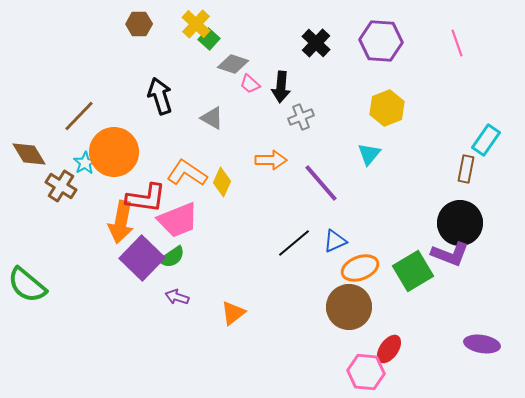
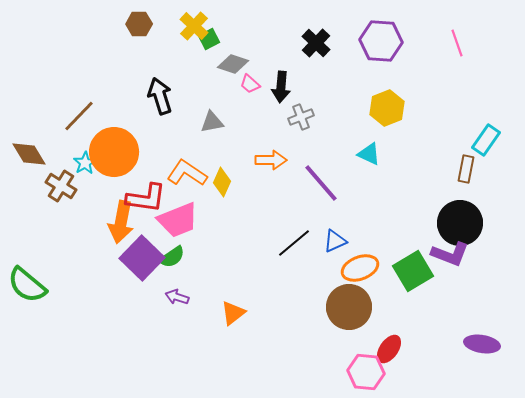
yellow cross at (196, 24): moved 2 px left, 2 px down
green square at (209, 39): rotated 20 degrees clockwise
gray triangle at (212, 118): moved 4 px down; rotated 40 degrees counterclockwise
cyan triangle at (369, 154): rotated 45 degrees counterclockwise
